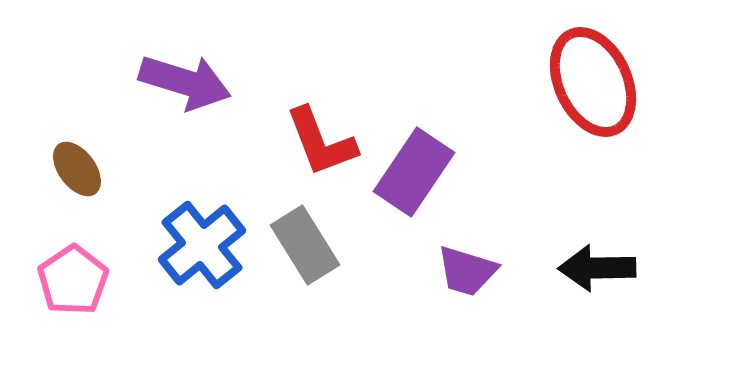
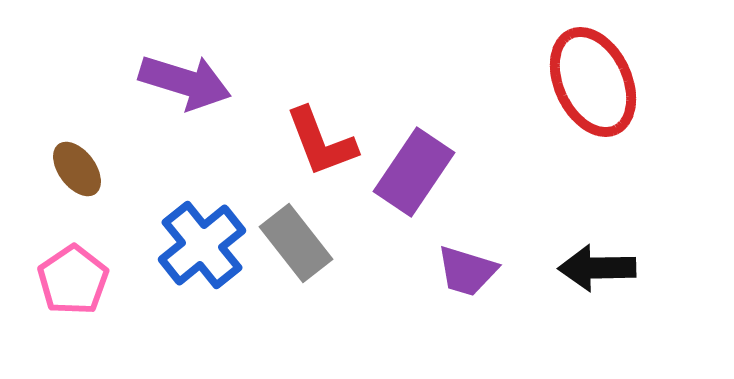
gray rectangle: moved 9 px left, 2 px up; rotated 6 degrees counterclockwise
